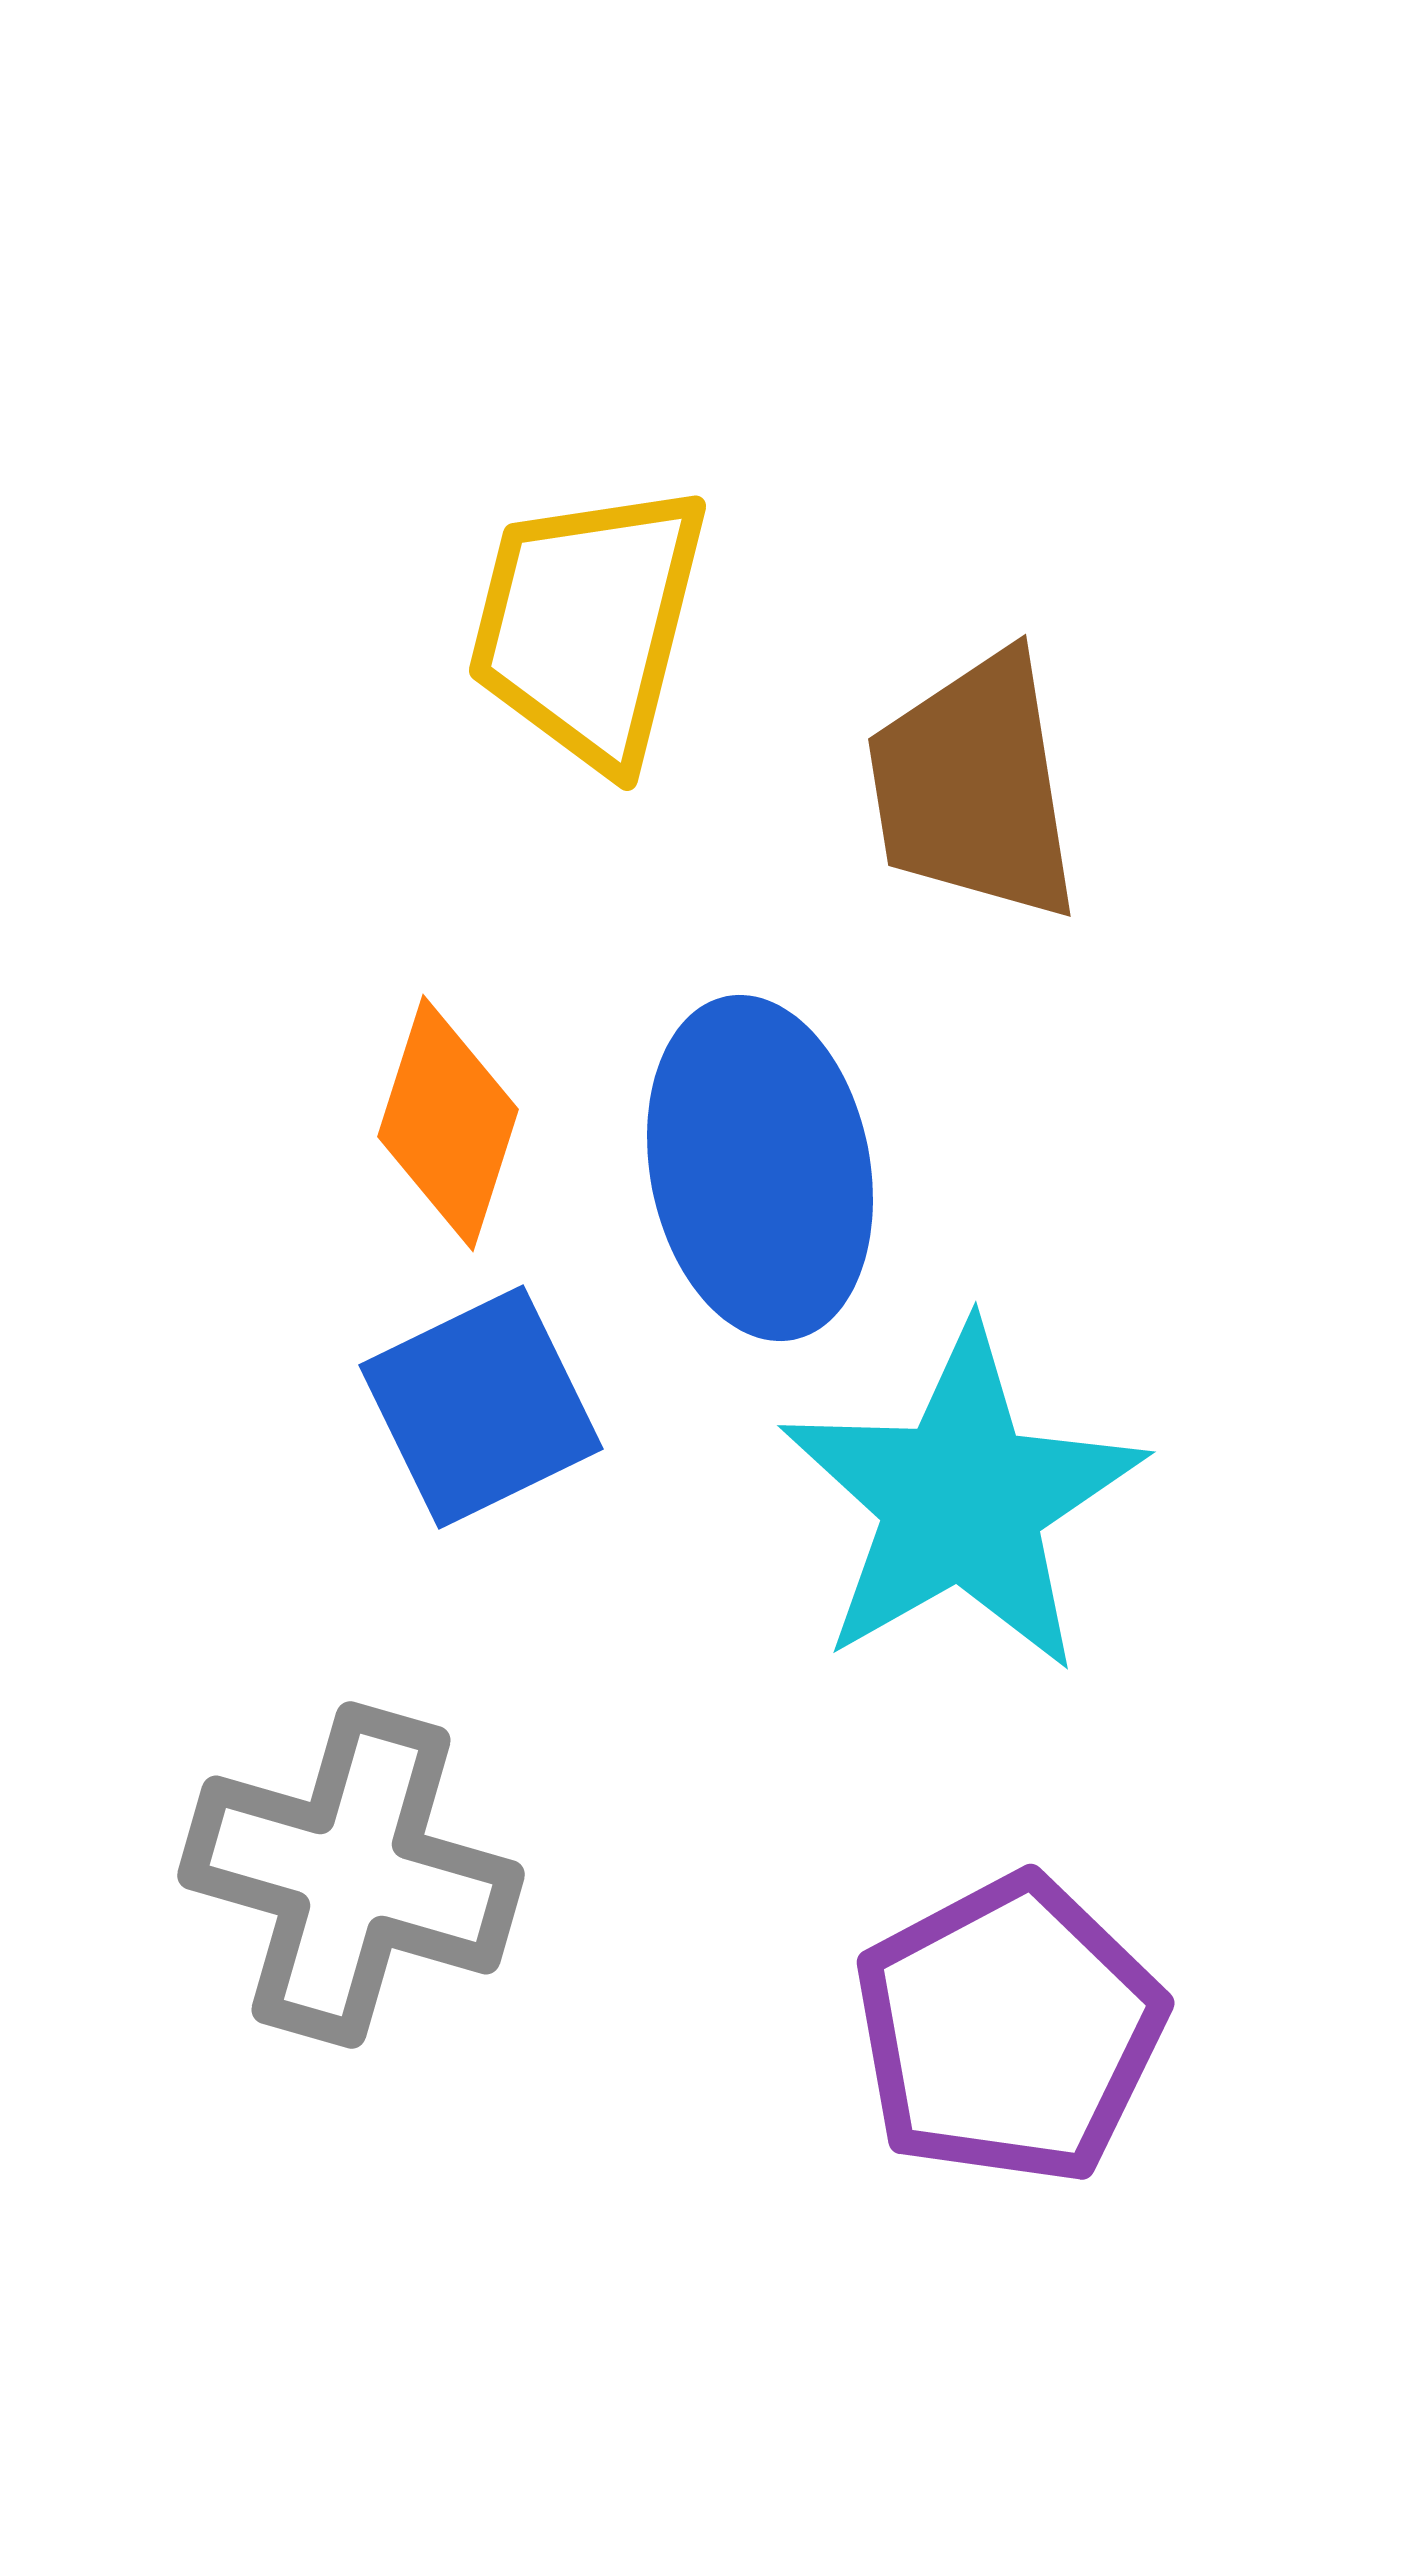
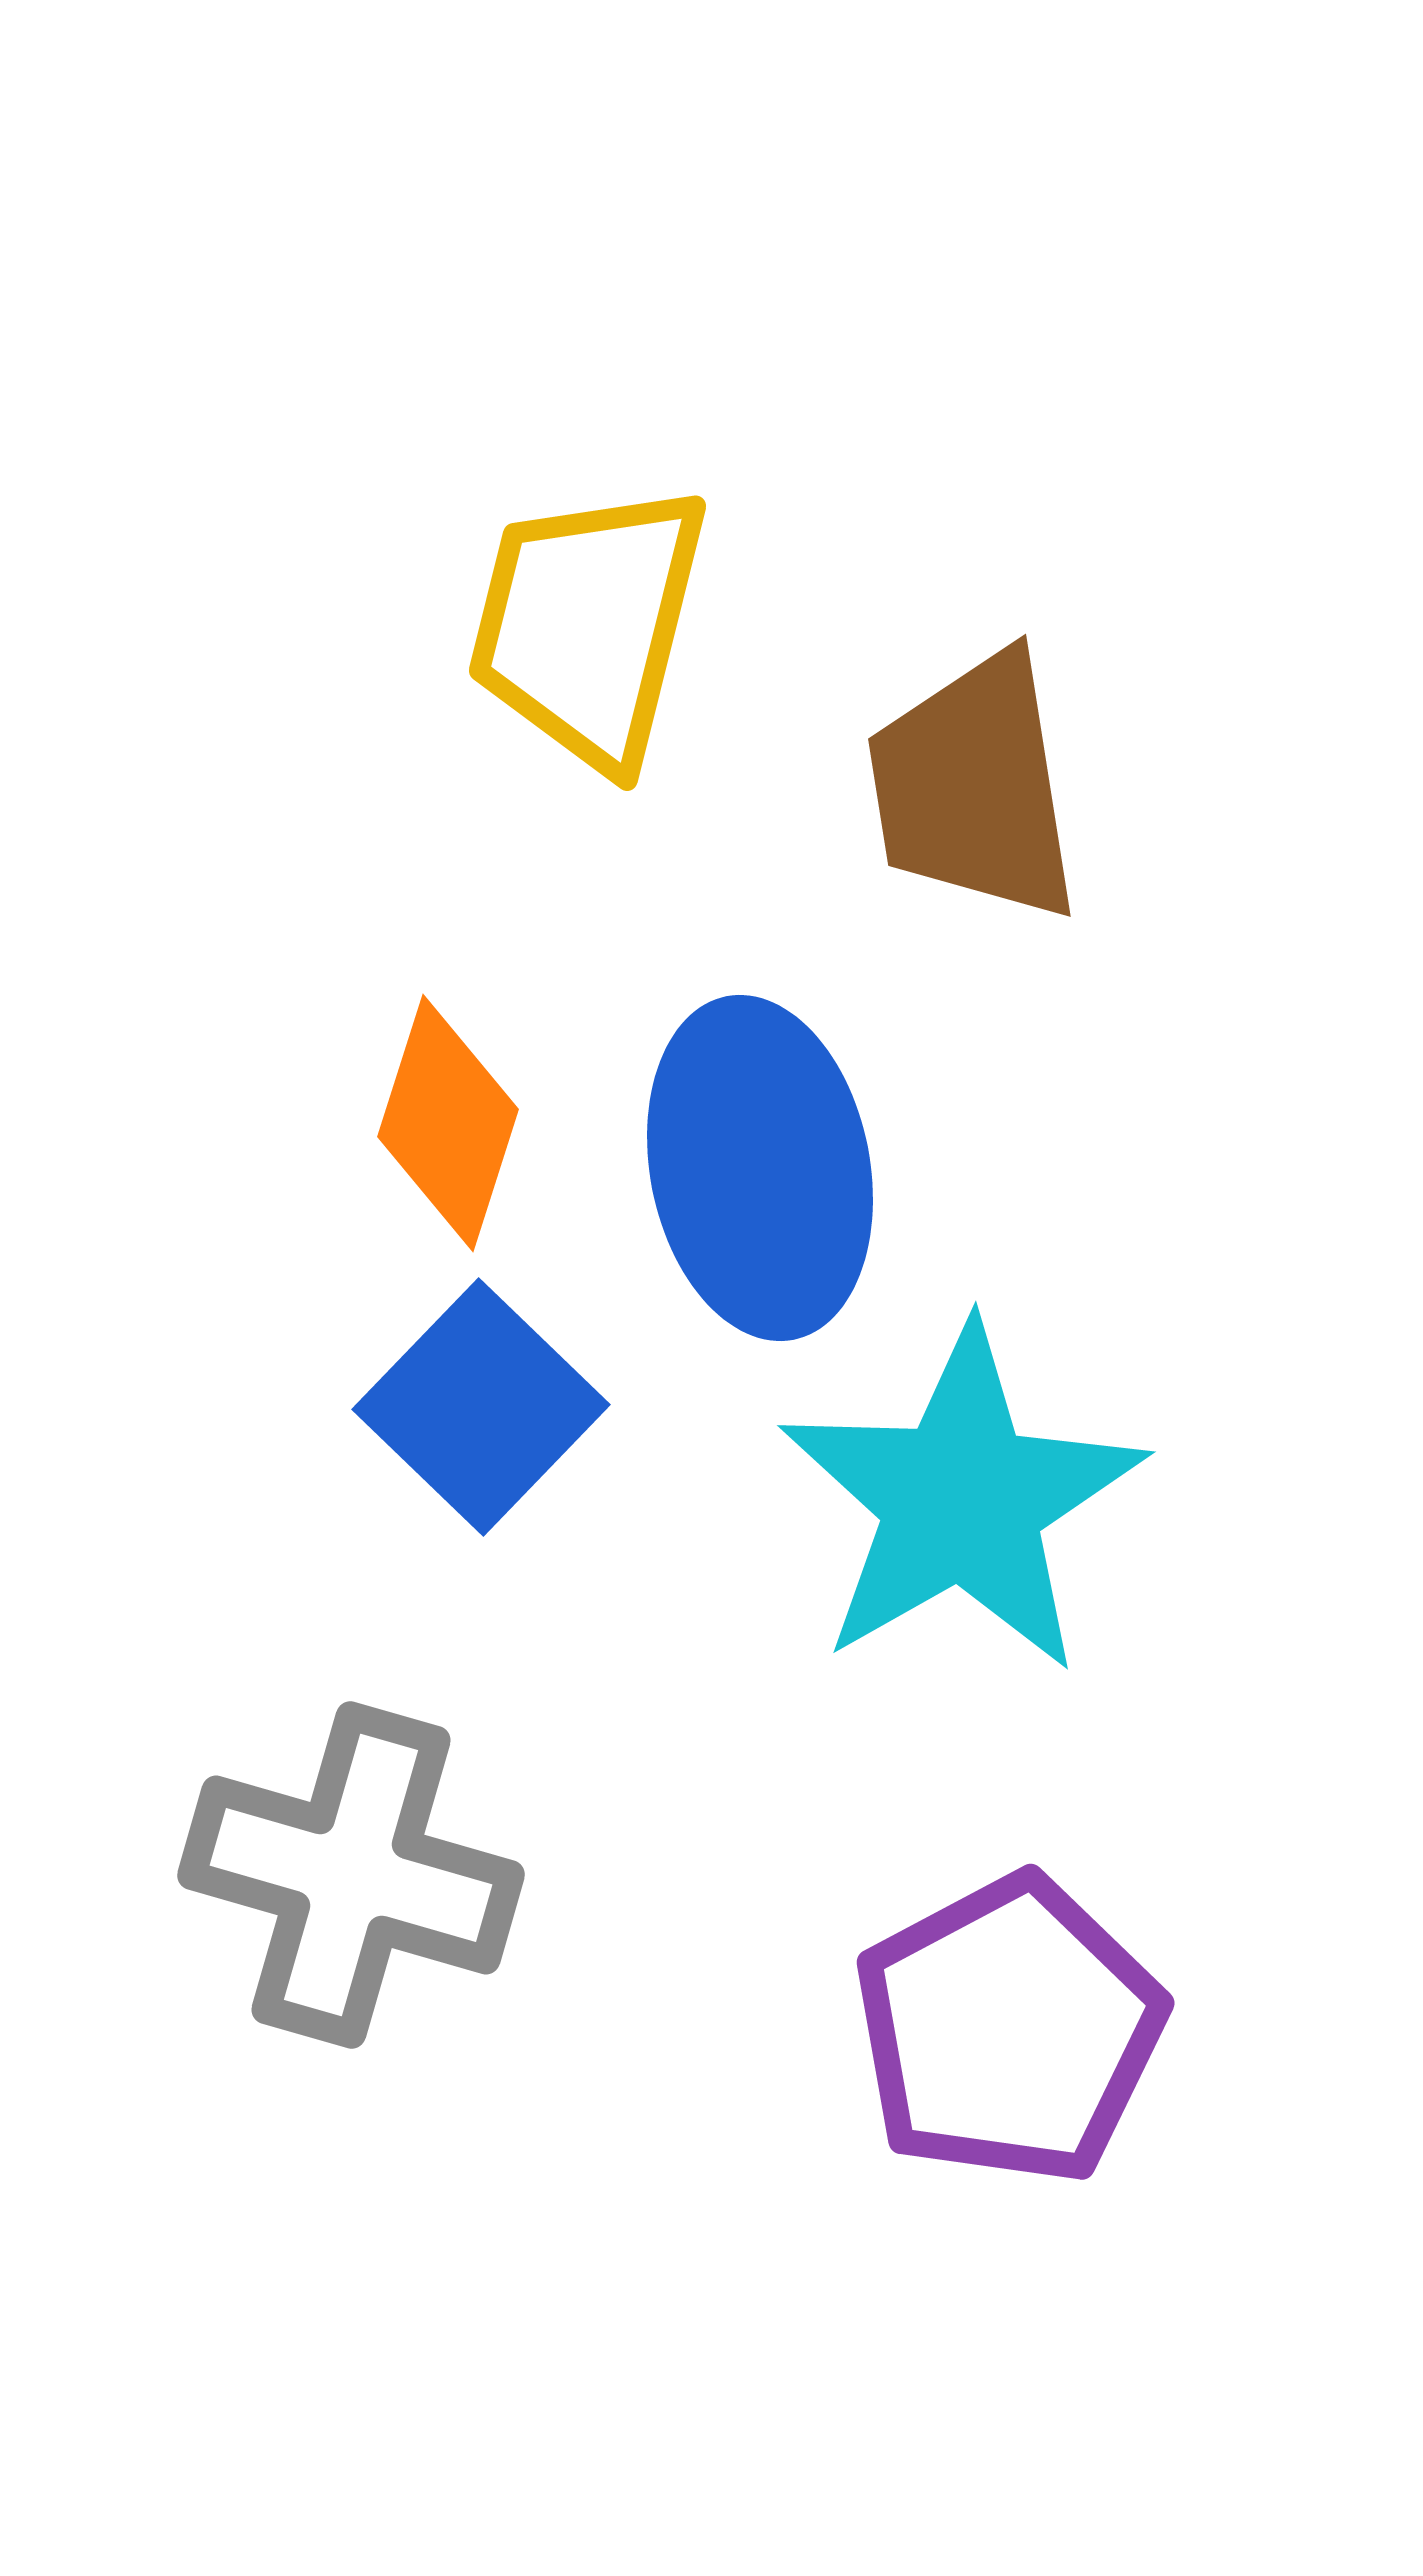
blue square: rotated 20 degrees counterclockwise
